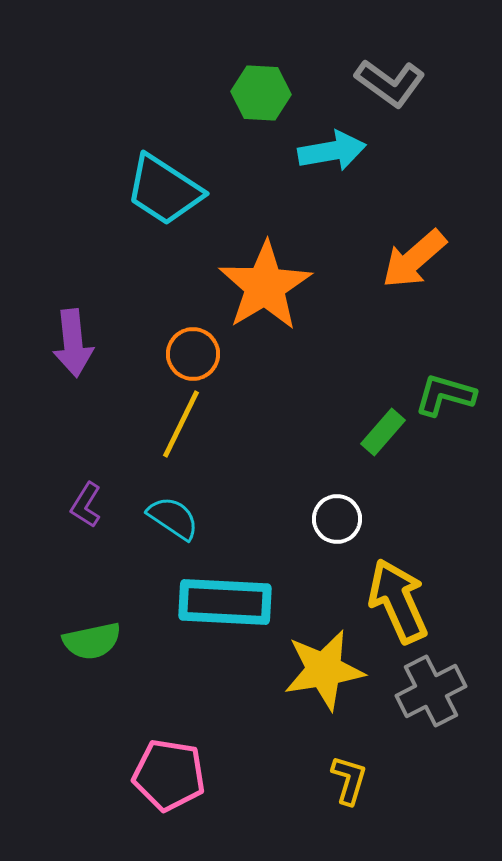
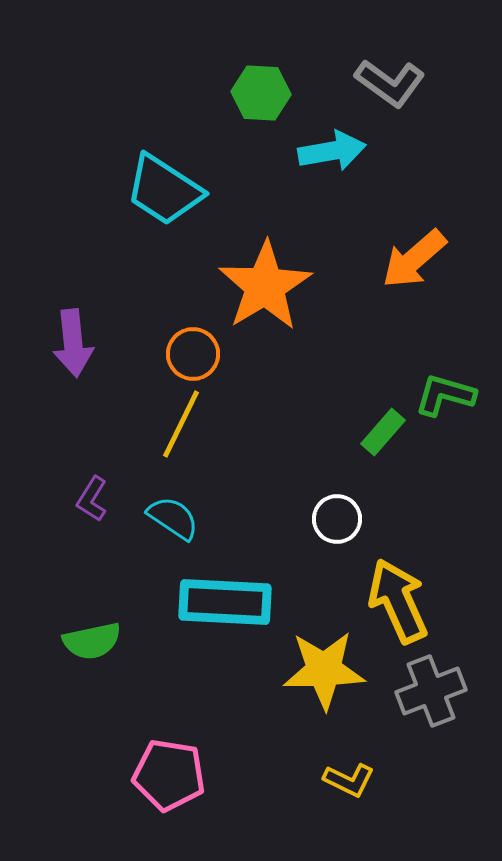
purple L-shape: moved 6 px right, 6 px up
yellow star: rotated 8 degrees clockwise
gray cross: rotated 6 degrees clockwise
yellow L-shape: rotated 99 degrees clockwise
